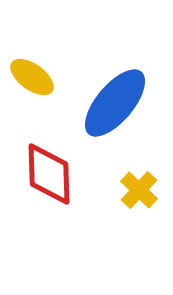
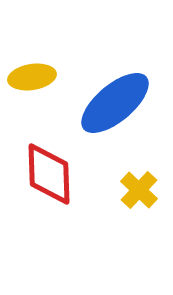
yellow ellipse: rotated 45 degrees counterclockwise
blue ellipse: rotated 10 degrees clockwise
